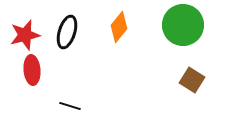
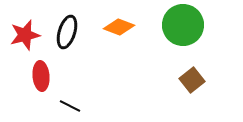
orange diamond: rotated 72 degrees clockwise
red ellipse: moved 9 px right, 6 px down
brown square: rotated 20 degrees clockwise
black line: rotated 10 degrees clockwise
